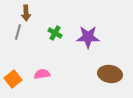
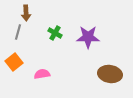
orange square: moved 1 px right, 17 px up
